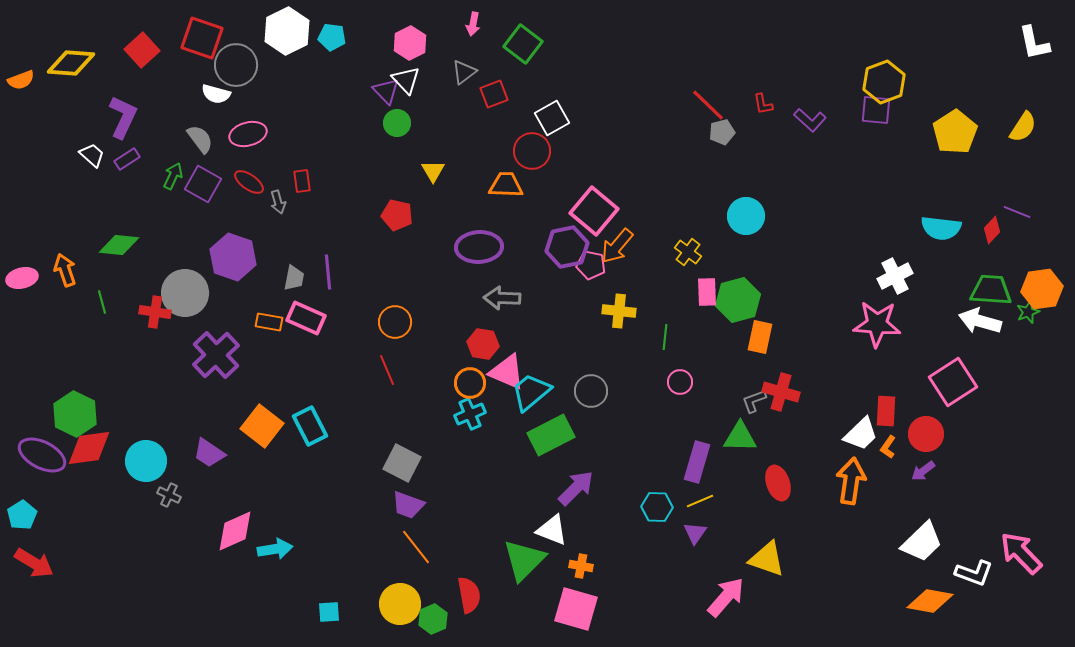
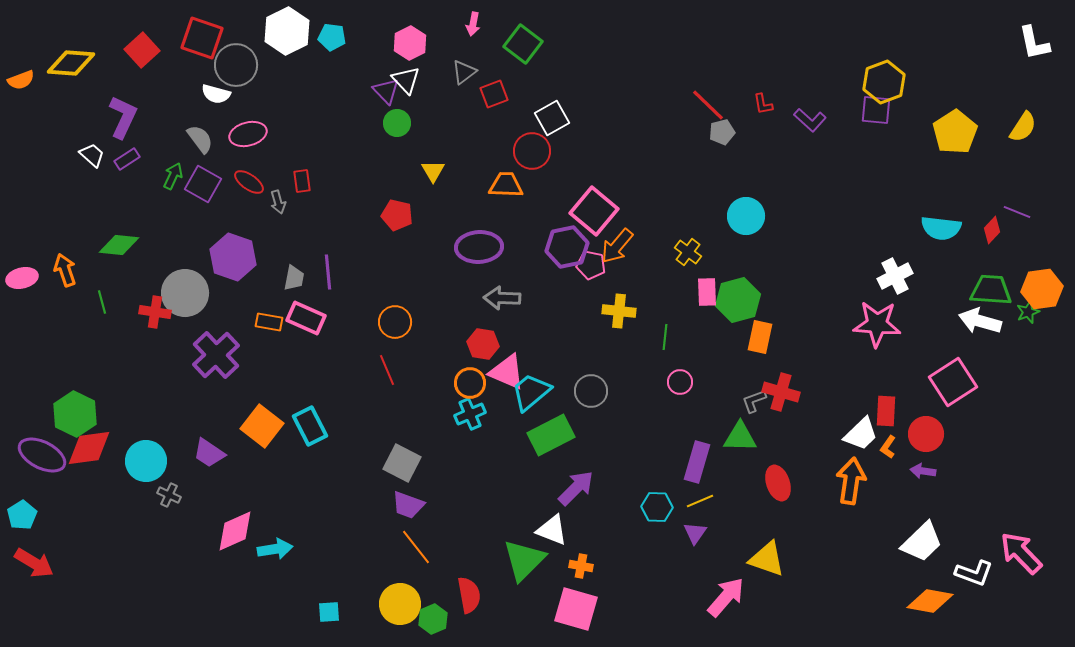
purple arrow at (923, 471): rotated 45 degrees clockwise
